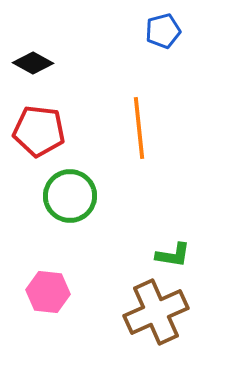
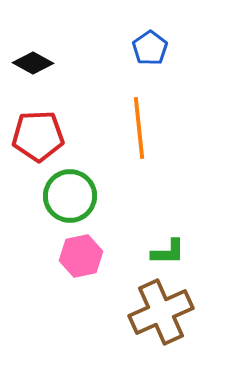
blue pentagon: moved 13 px left, 17 px down; rotated 20 degrees counterclockwise
red pentagon: moved 1 px left, 5 px down; rotated 9 degrees counterclockwise
green L-shape: moved 5 px left, 3 px up; rotated 9 degrees counterclockwise
pink hexagon: moved 33 px right, 36 px up; rotated 18 degrees counterclockwise
brown cross: moved 5 px right
